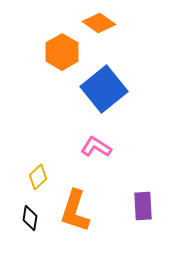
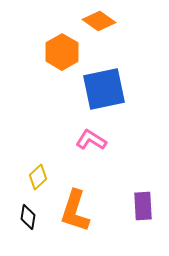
orange diamond: moved 2 px up
blue square: rotated 27 degrees clockwise
pink L-shape: moved 5 px left, 7 px up
black diamond: moved 2 px left, 1 px up
